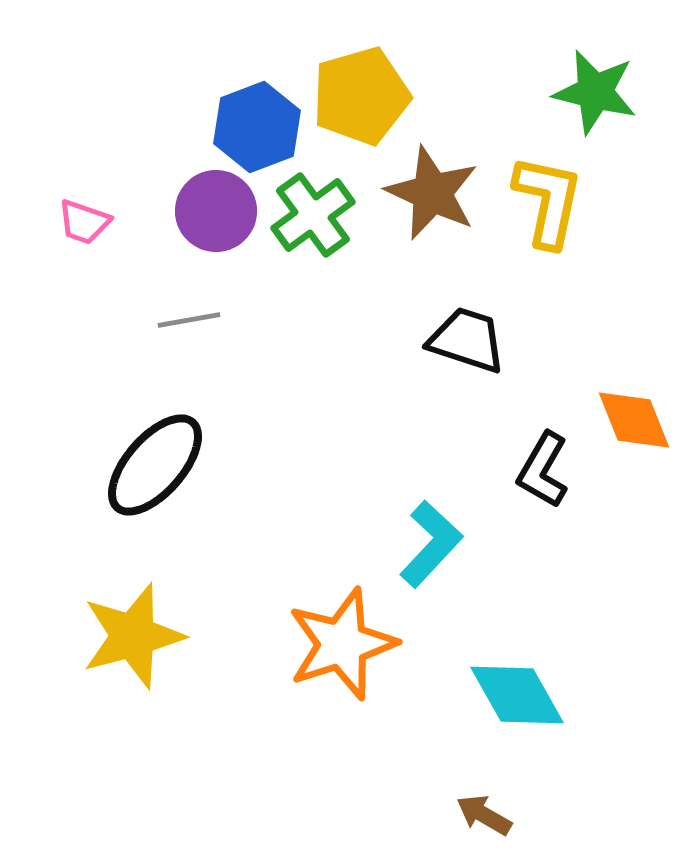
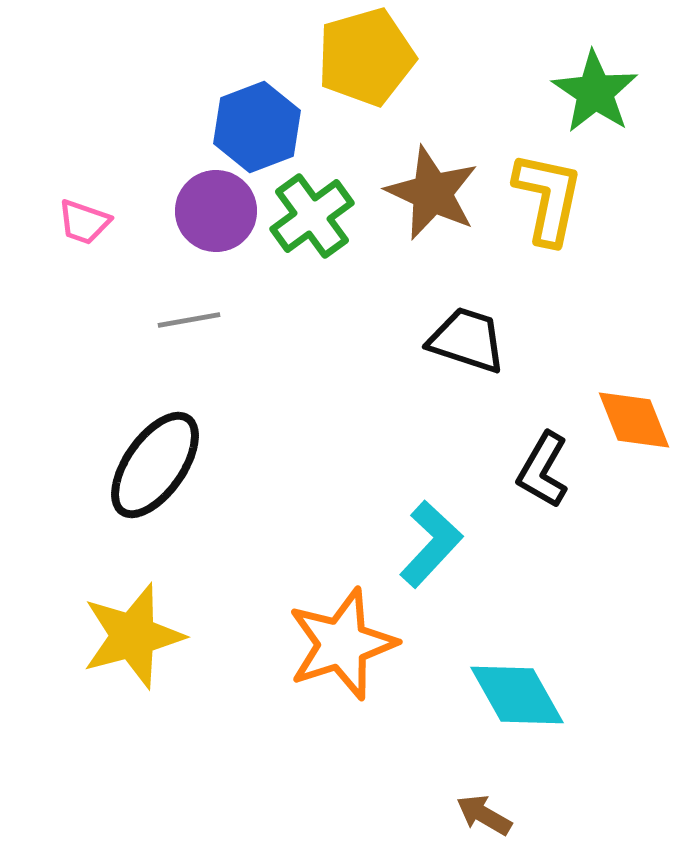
green star: rotated 20 degrees clockwise
yellow pentagon: moved 5 px right, 39 px up
yellow L-shape: moved 3 px up
green cross: moved 1 px left, 1 px down
black ellipse: rotated 6 degrees counterclockwise
